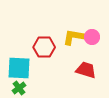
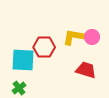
cyan square: moved 4 px right, 8 px up
